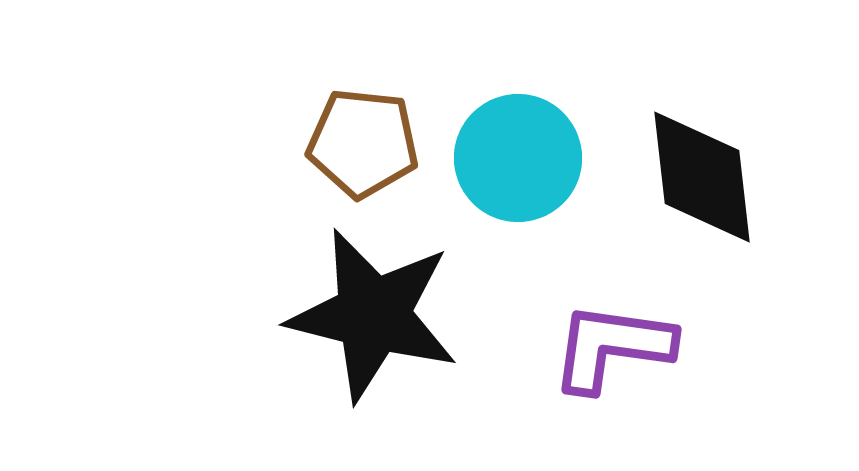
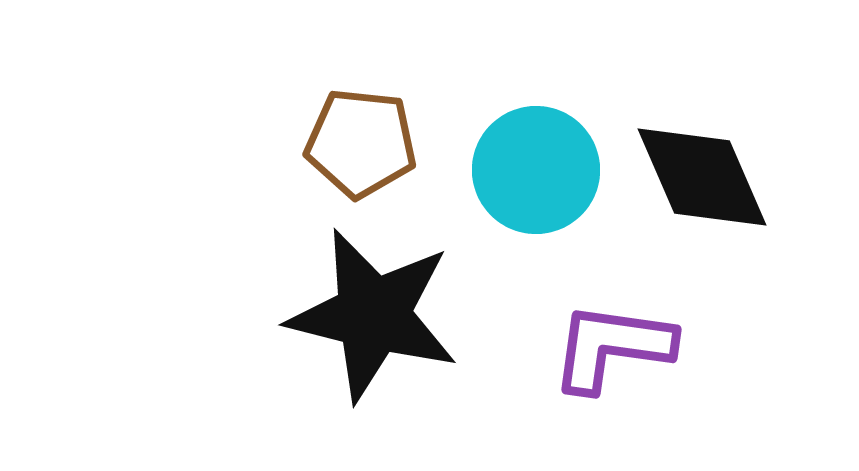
brown pentagon: moved 2 px left
cyan circle: moved 18 px right, 12 px down
black diamond: rotated 17 degrees counterclockwise
